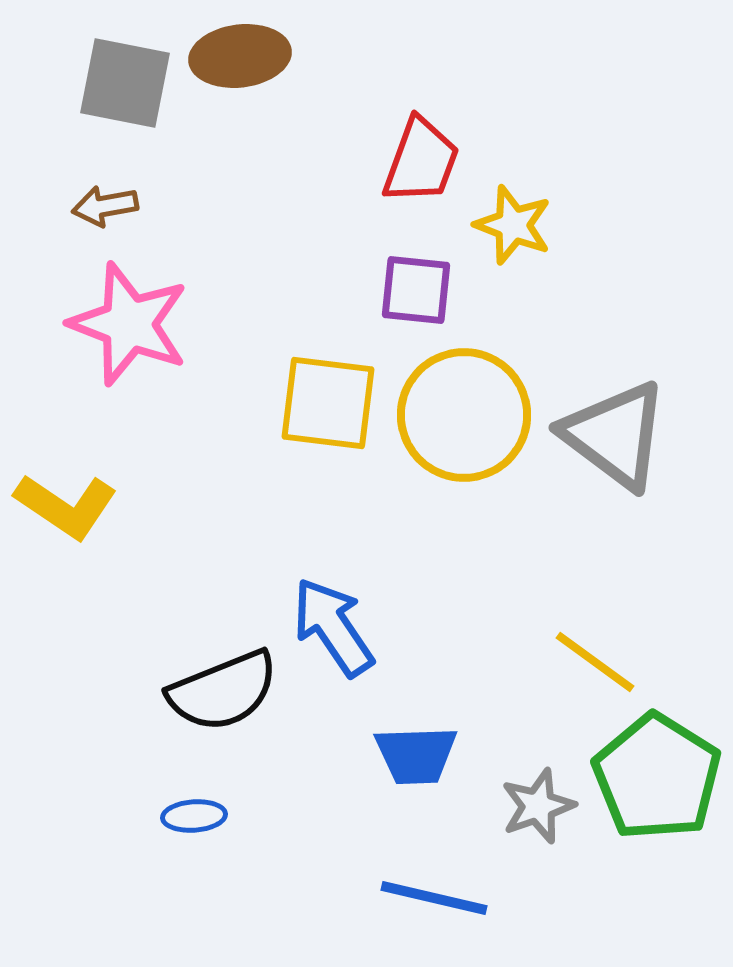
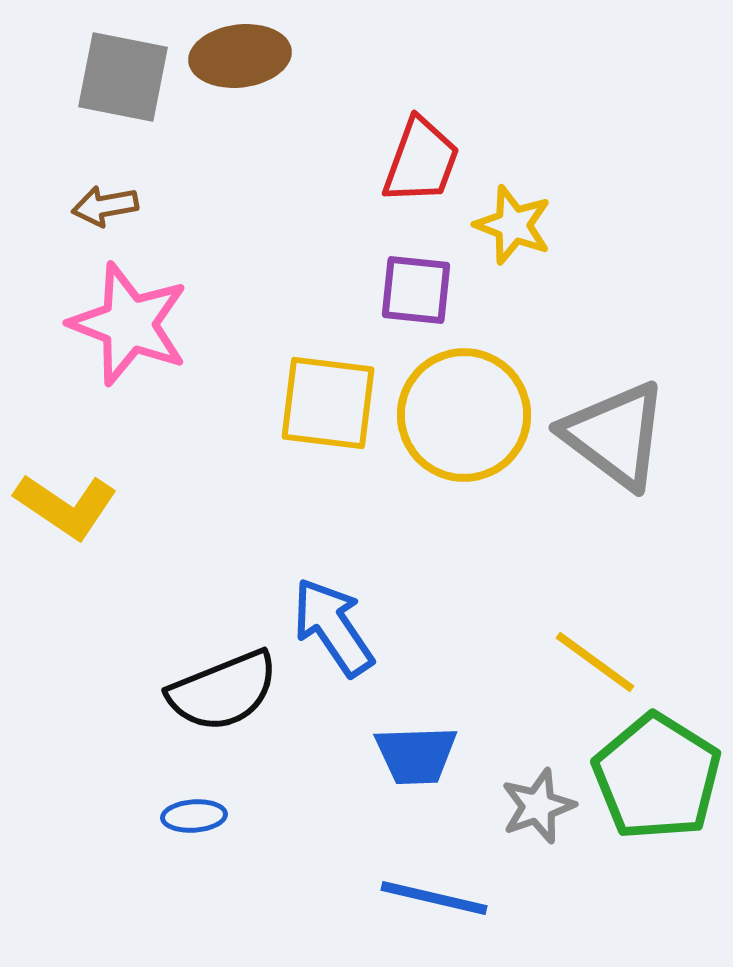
gray square: moved 2 px left, 6 px up
